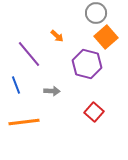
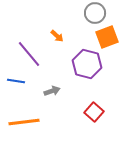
gray circle: moved 1 px left
orange square: moved 1 px right; rotated 20 degrees clockwise
blue line: moved 4 px up; rotated 60 degrees counterclockwise
gray arrow: rotated 21 degrees counterclockwise
